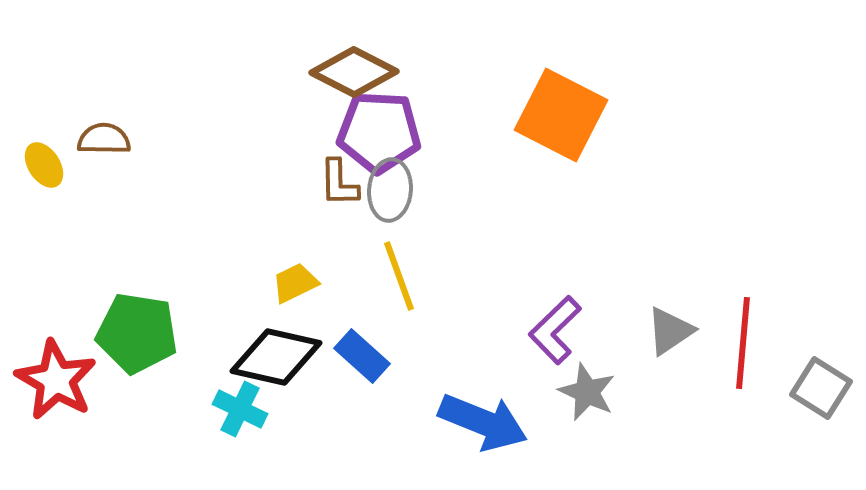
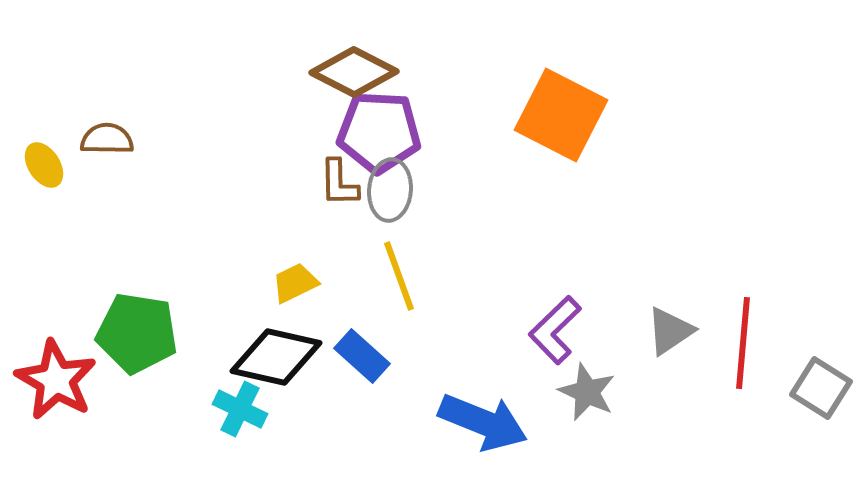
brown semicircle: moved 3 px right
